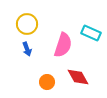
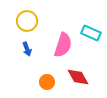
yellow circle: moved 3 px up
